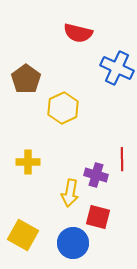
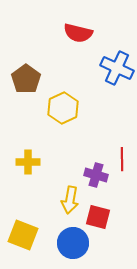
yellow arrow: moved 7 px down
yellow square: rotated 8 degrees counterclockwise
